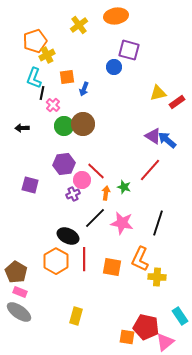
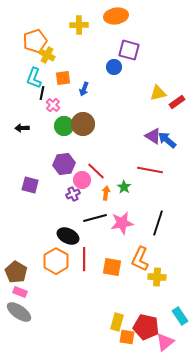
yellow cross at (79, 25): rotated 36 degrees clockwise
yellow cross at (47, 55): rotated 35 degrees counterclockwise
orange square at (67, 77): moved 4 px left, 1 px down
red line at (150, 170): rotated 60 degrees clockwise
green star at (124, 187): rotated 16 degrees clockwise
black line at (95, 218): rotated 30 degrees clockwise
pink star at (122, 223): rotated 20 degrees counterclockwise
yellow rectangle at (76, 316): moved 41 px right, 6 px down
